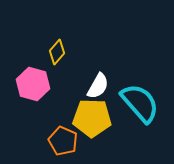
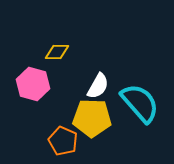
yellow diamond: rotated 50 degrees clockwise
